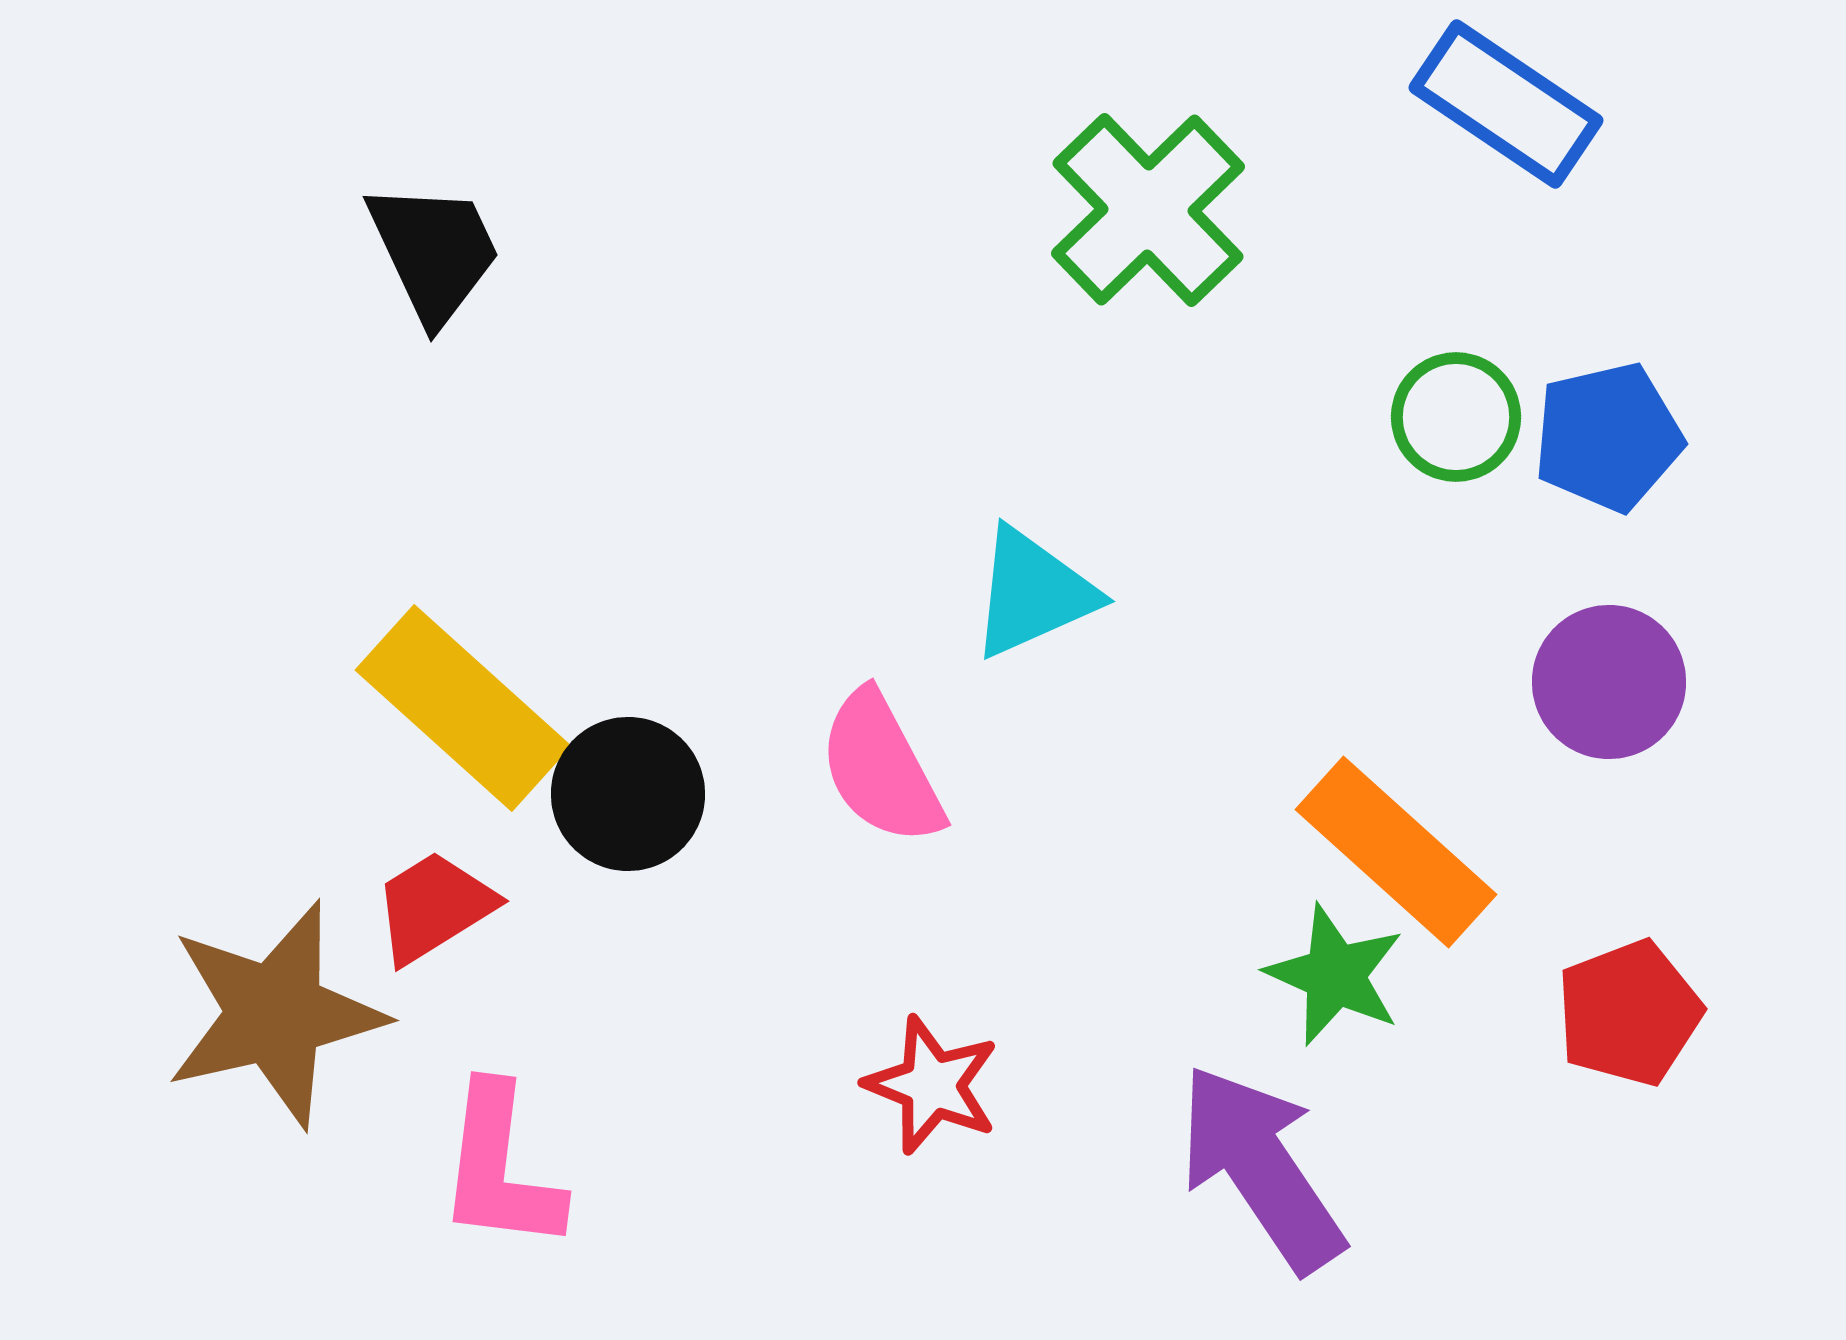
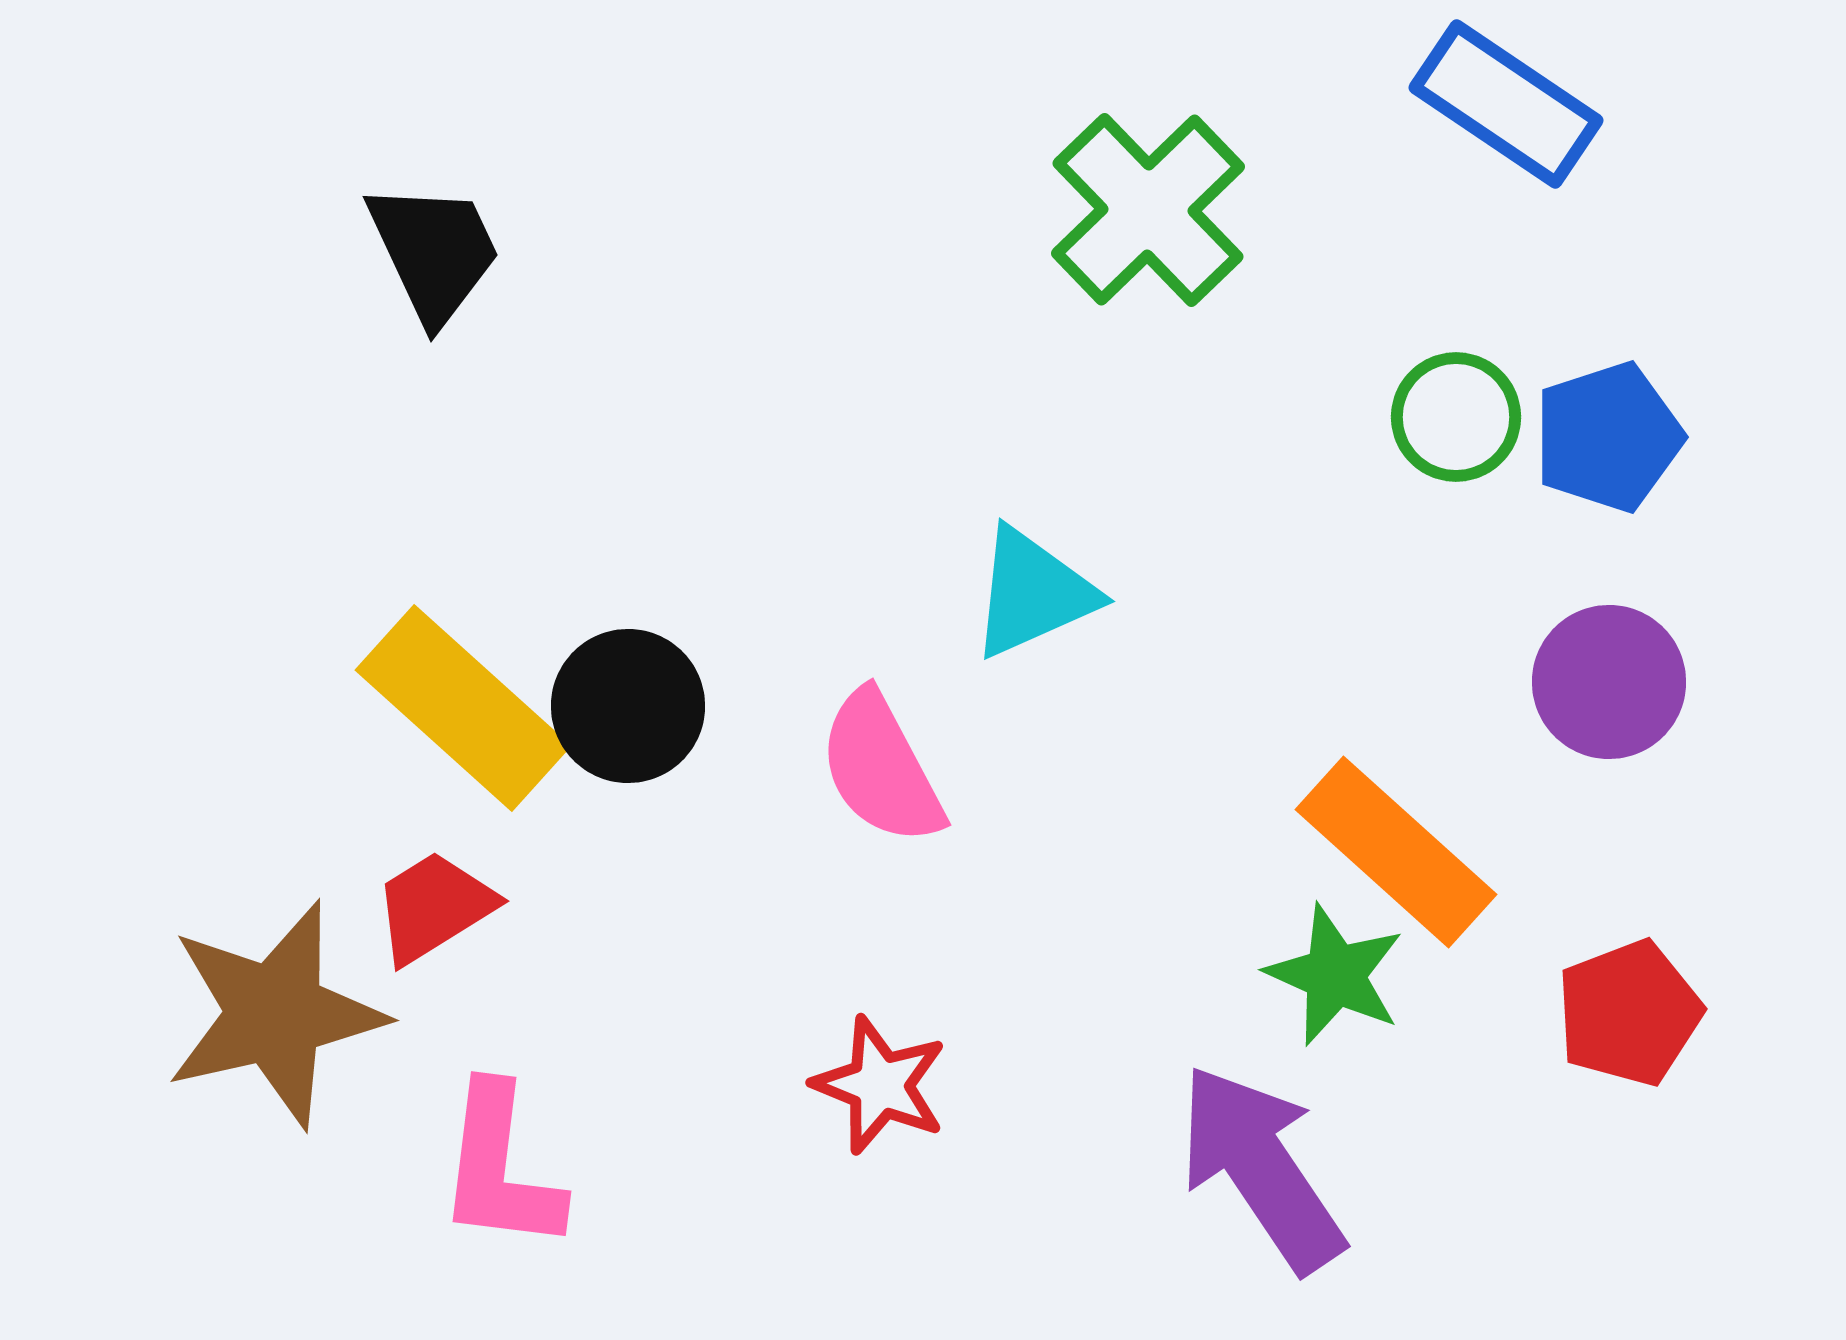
blue pentagon: rotated 5 degrees counterclockwise
black circle: moved 88 px up
red star: moved 52 px left
